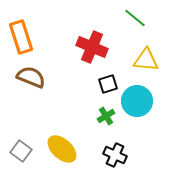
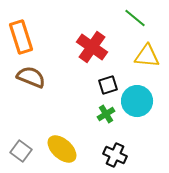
red cross: rotated 12 degrees clockwise
yellow triangle: moved 1 px right, 4 px up
black square: moved 1 px down
green cross: moved 2 px up
